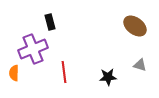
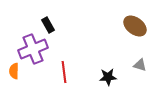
black rectangle: moved 2 px left, 3 px down; rotated 14 degrees counterclockwise
orange semicircle: moved 2 px up
